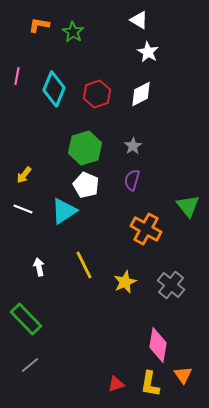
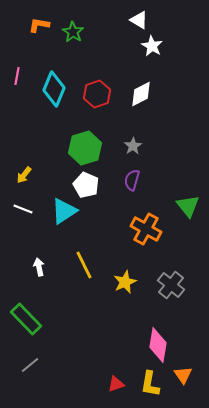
white star: moved 4 px right, 6 px up
